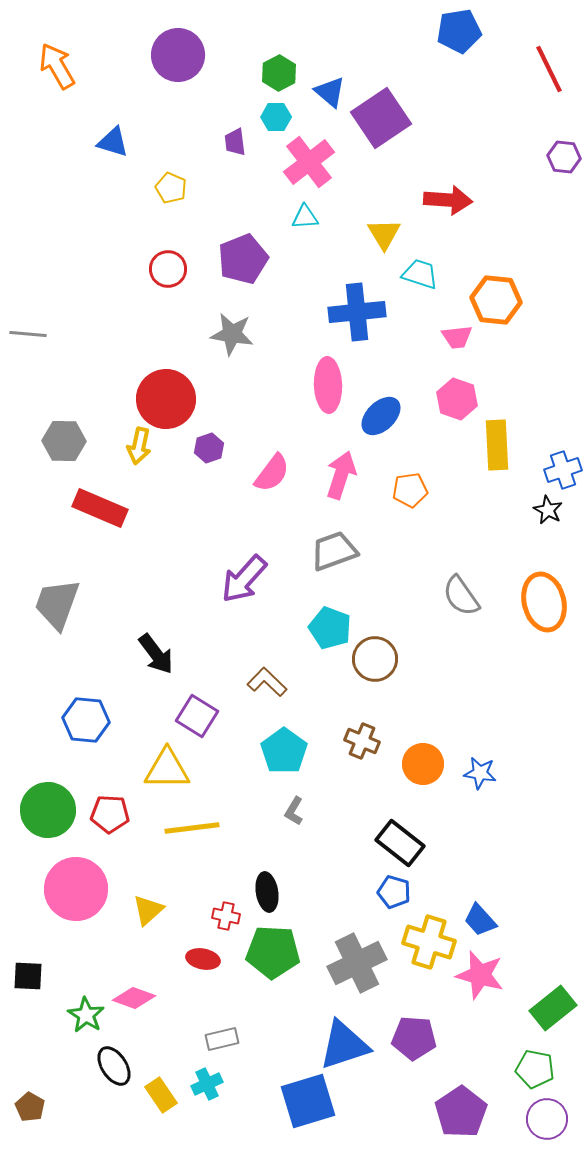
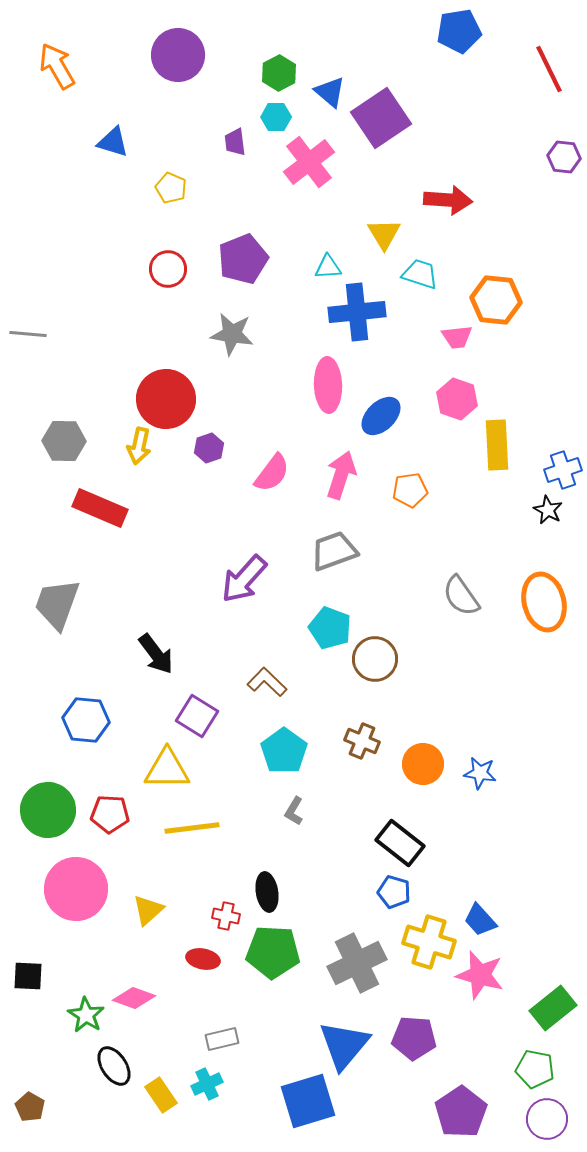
cyan triangle at (305, 217): moved 23 px right, 50 px down
blue triangle at (344, 1045): rotated 32 degrees counterclockwise
